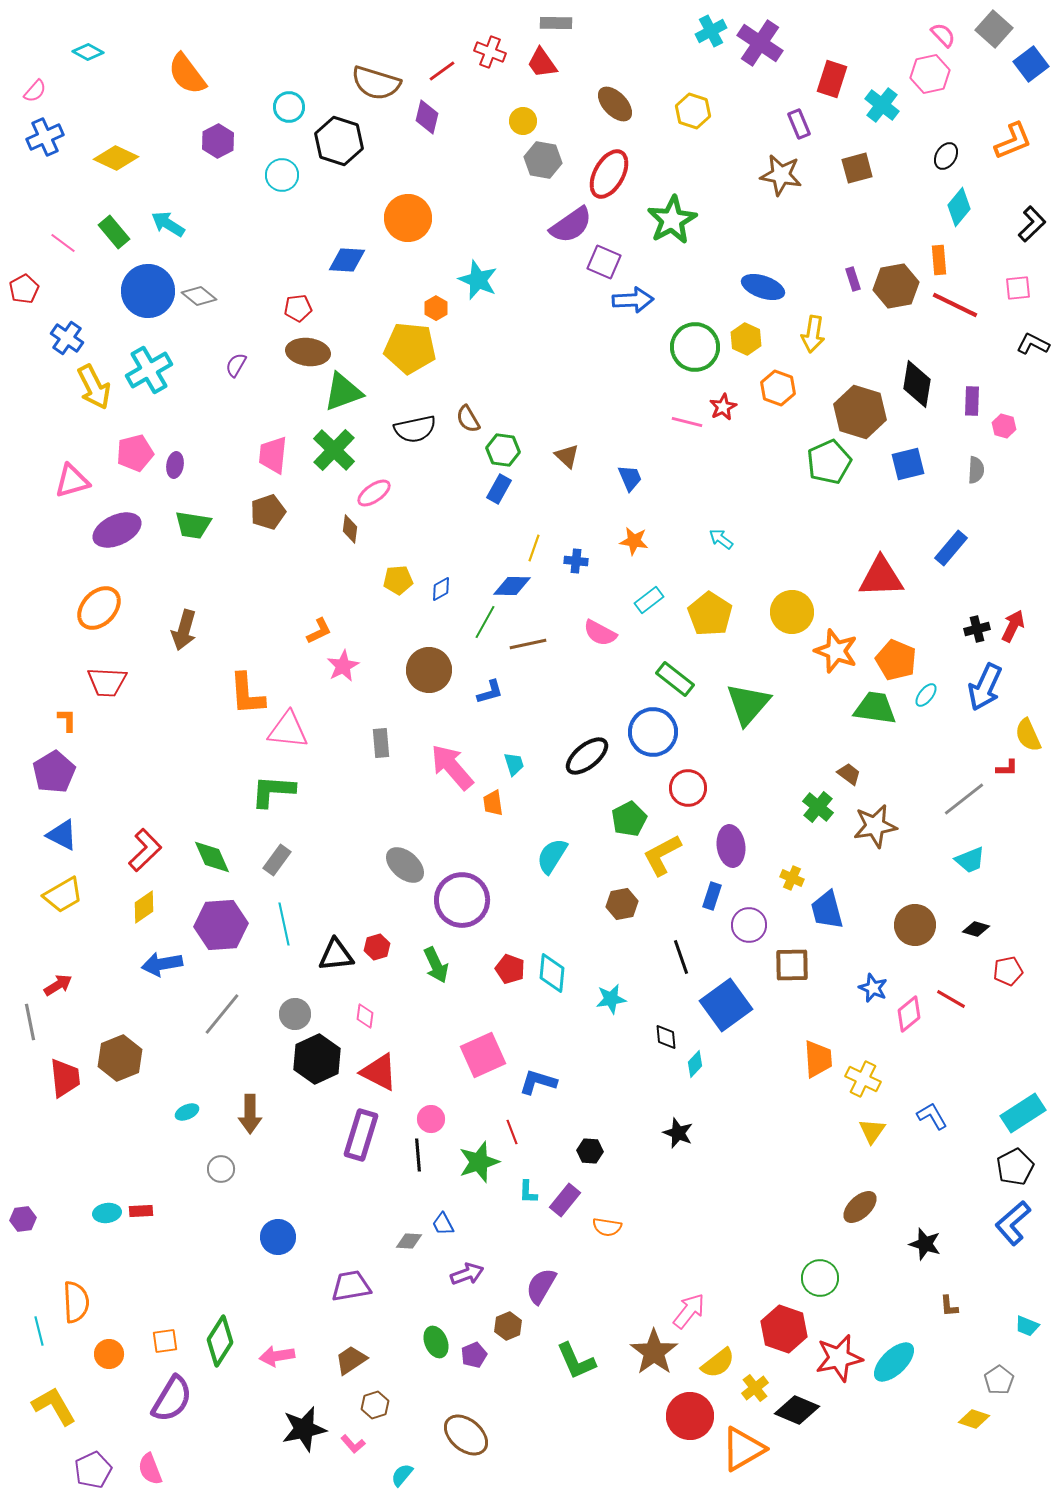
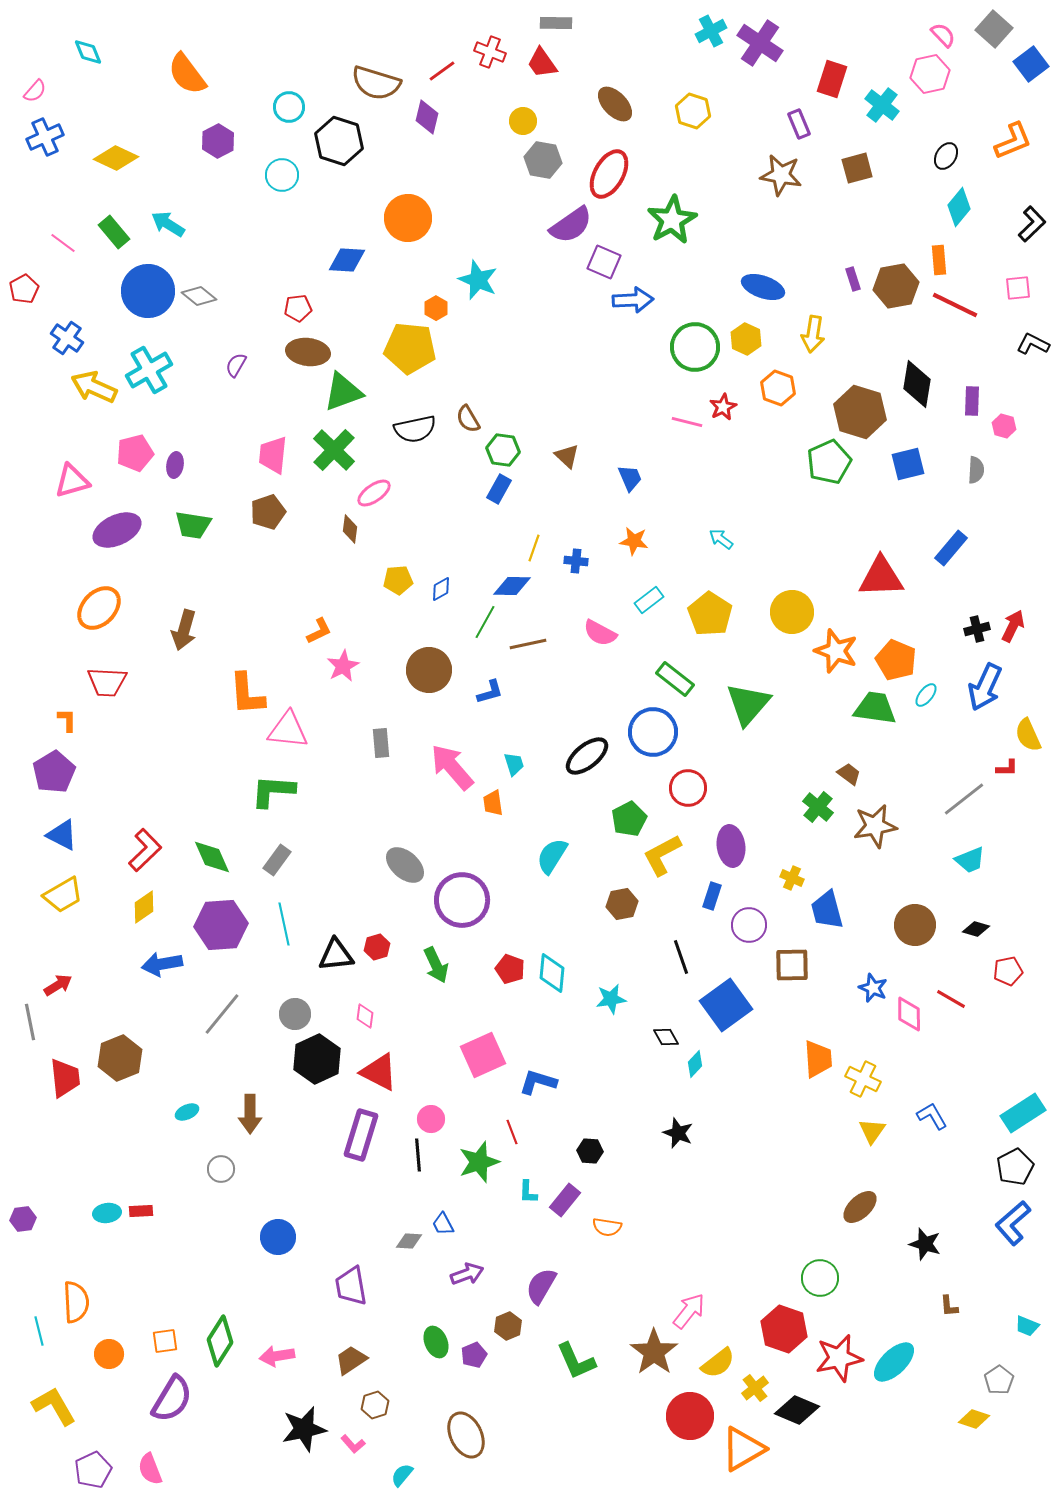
cyan diamond at (88, 52): rotated 40 degrees clockwise
yellow arrow at (94, 387): rotated 141 degrees clockwise
pink diamond at (909, 1014): rotated 51 degrees counterclockwise
black diamond at (666, 1037): rotated 24 degrees counterclockwise
purple trapezoid at (351, 1286): rotated 90 degrees counterclockwise
brown ellipse at (466, 1435): rotated 24 degrees clockwise
